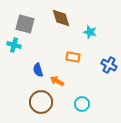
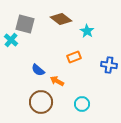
brown diamond: moved 1 px down; rotated 35 degrees counterclockwise
cyan star: moved 3 px left, 1 px up; rotated 16 degrees clockwise
cyan cross: moved 3 px left, 5 px up; rotated 24 degrees clockwise
orange rectangle: moved 1 px right; rotated 32 degrees counterclockwise
blue cross: rotated 21 degrees counterclockwise
blue semicircle: rotated 32 degrees counterclockwise
